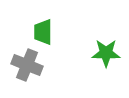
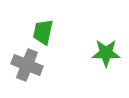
green trapezoid: rotated 12 degrees clockwise
